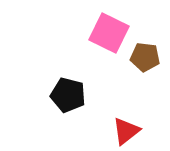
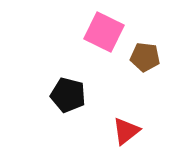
pink square: moved 5 px left, 1 px up
